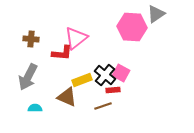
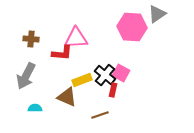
gray triangle: moved 1 px right
pink triangle: rotated 35 degrees clockwise
gray arrow: moved 2 px left, 1 px up
red rectangle: rotated 72 degrees counterclockwise
brown line: moved 3 px left, 9 px down
